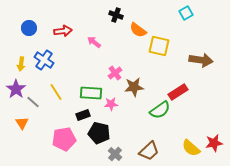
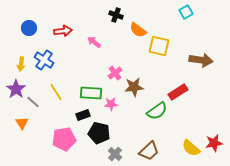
cyan square: moved 1 px up
green semicircle: moved 3 px left, 1 px down
